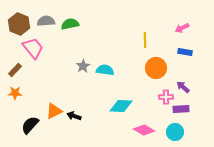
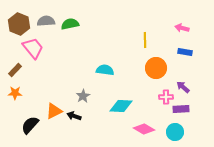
pink arrow: rotated 40 degrees clockwise
gray star: moved 30 px down
pink diamond: moved 1 px up
